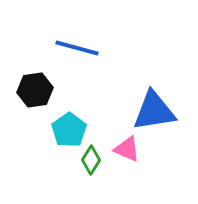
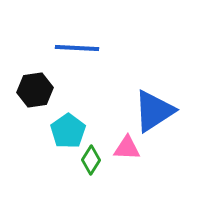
blue line: rotated 12 degrees counterclockwise
blue triangle: rotated 24 degrees counterclockwise
cyan pentagon: moved 1 px left, 1 px down
pink triangle: moved 1 px up; rotated 20 degrees counterclockwise
